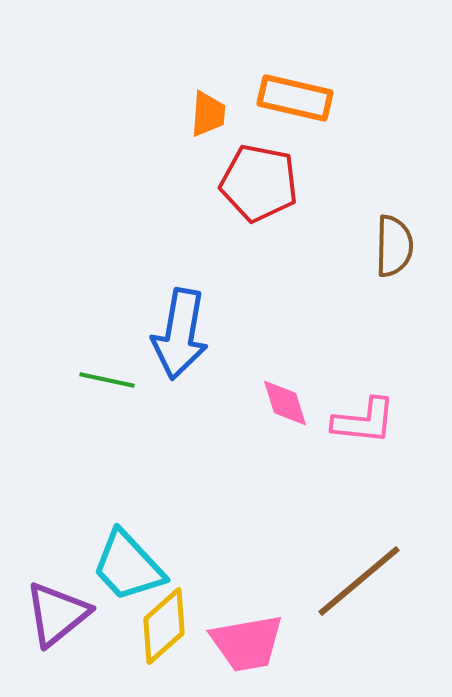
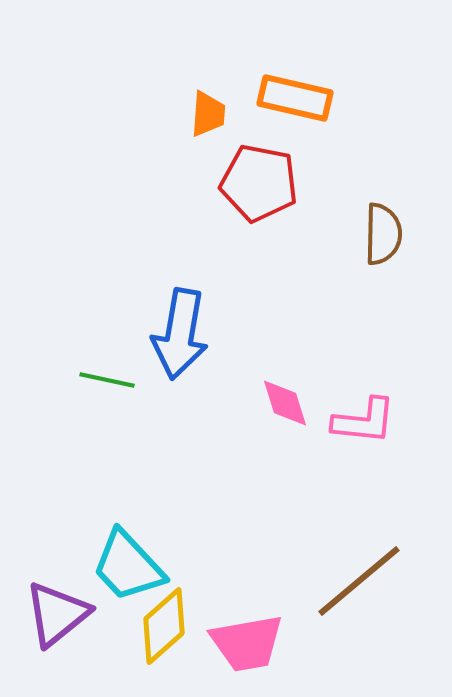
brown semicircle: moved 11 px left, 12 px up
